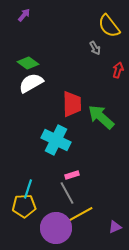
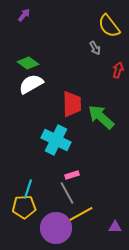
white semicircle: moved 1 px down
yellow pentagon: moved 1 px down
purple triangle: rotated 24 degrees clockwise
